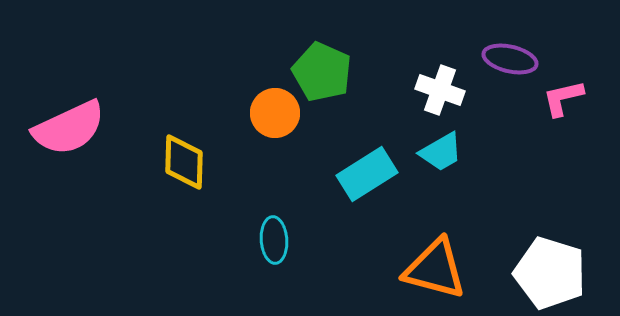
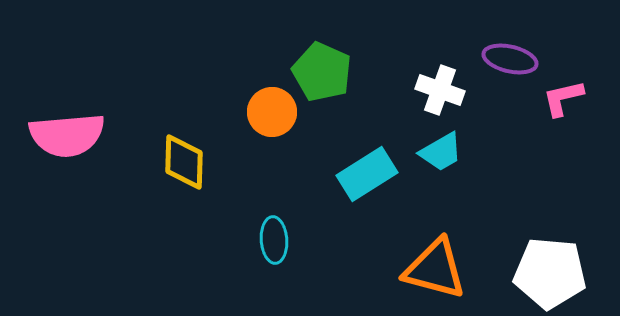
orange circle: moved 3 px left, 1 px up
pink semicircle: moved 2 px left, 7 px down; rotated 20 degrees clockwise
white pentagon: rotated 12 degrees counterclockwise
